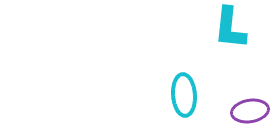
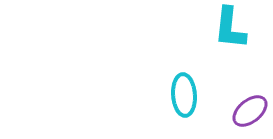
purple ellipse: rotated 30 degrees counterclockwise
